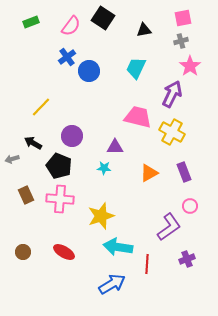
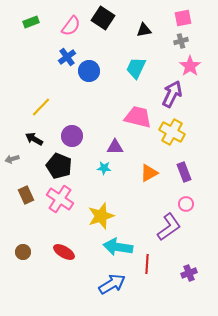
black arrow: moved 1 px right, 4 px up
pink cross: rotated 28 degrees clockwise
pink circle: moved 4 px left, 2 px up
purple cross: moved 2 px right, 14 px down
